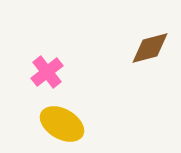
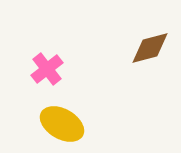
pink cross: moved 3 px up
